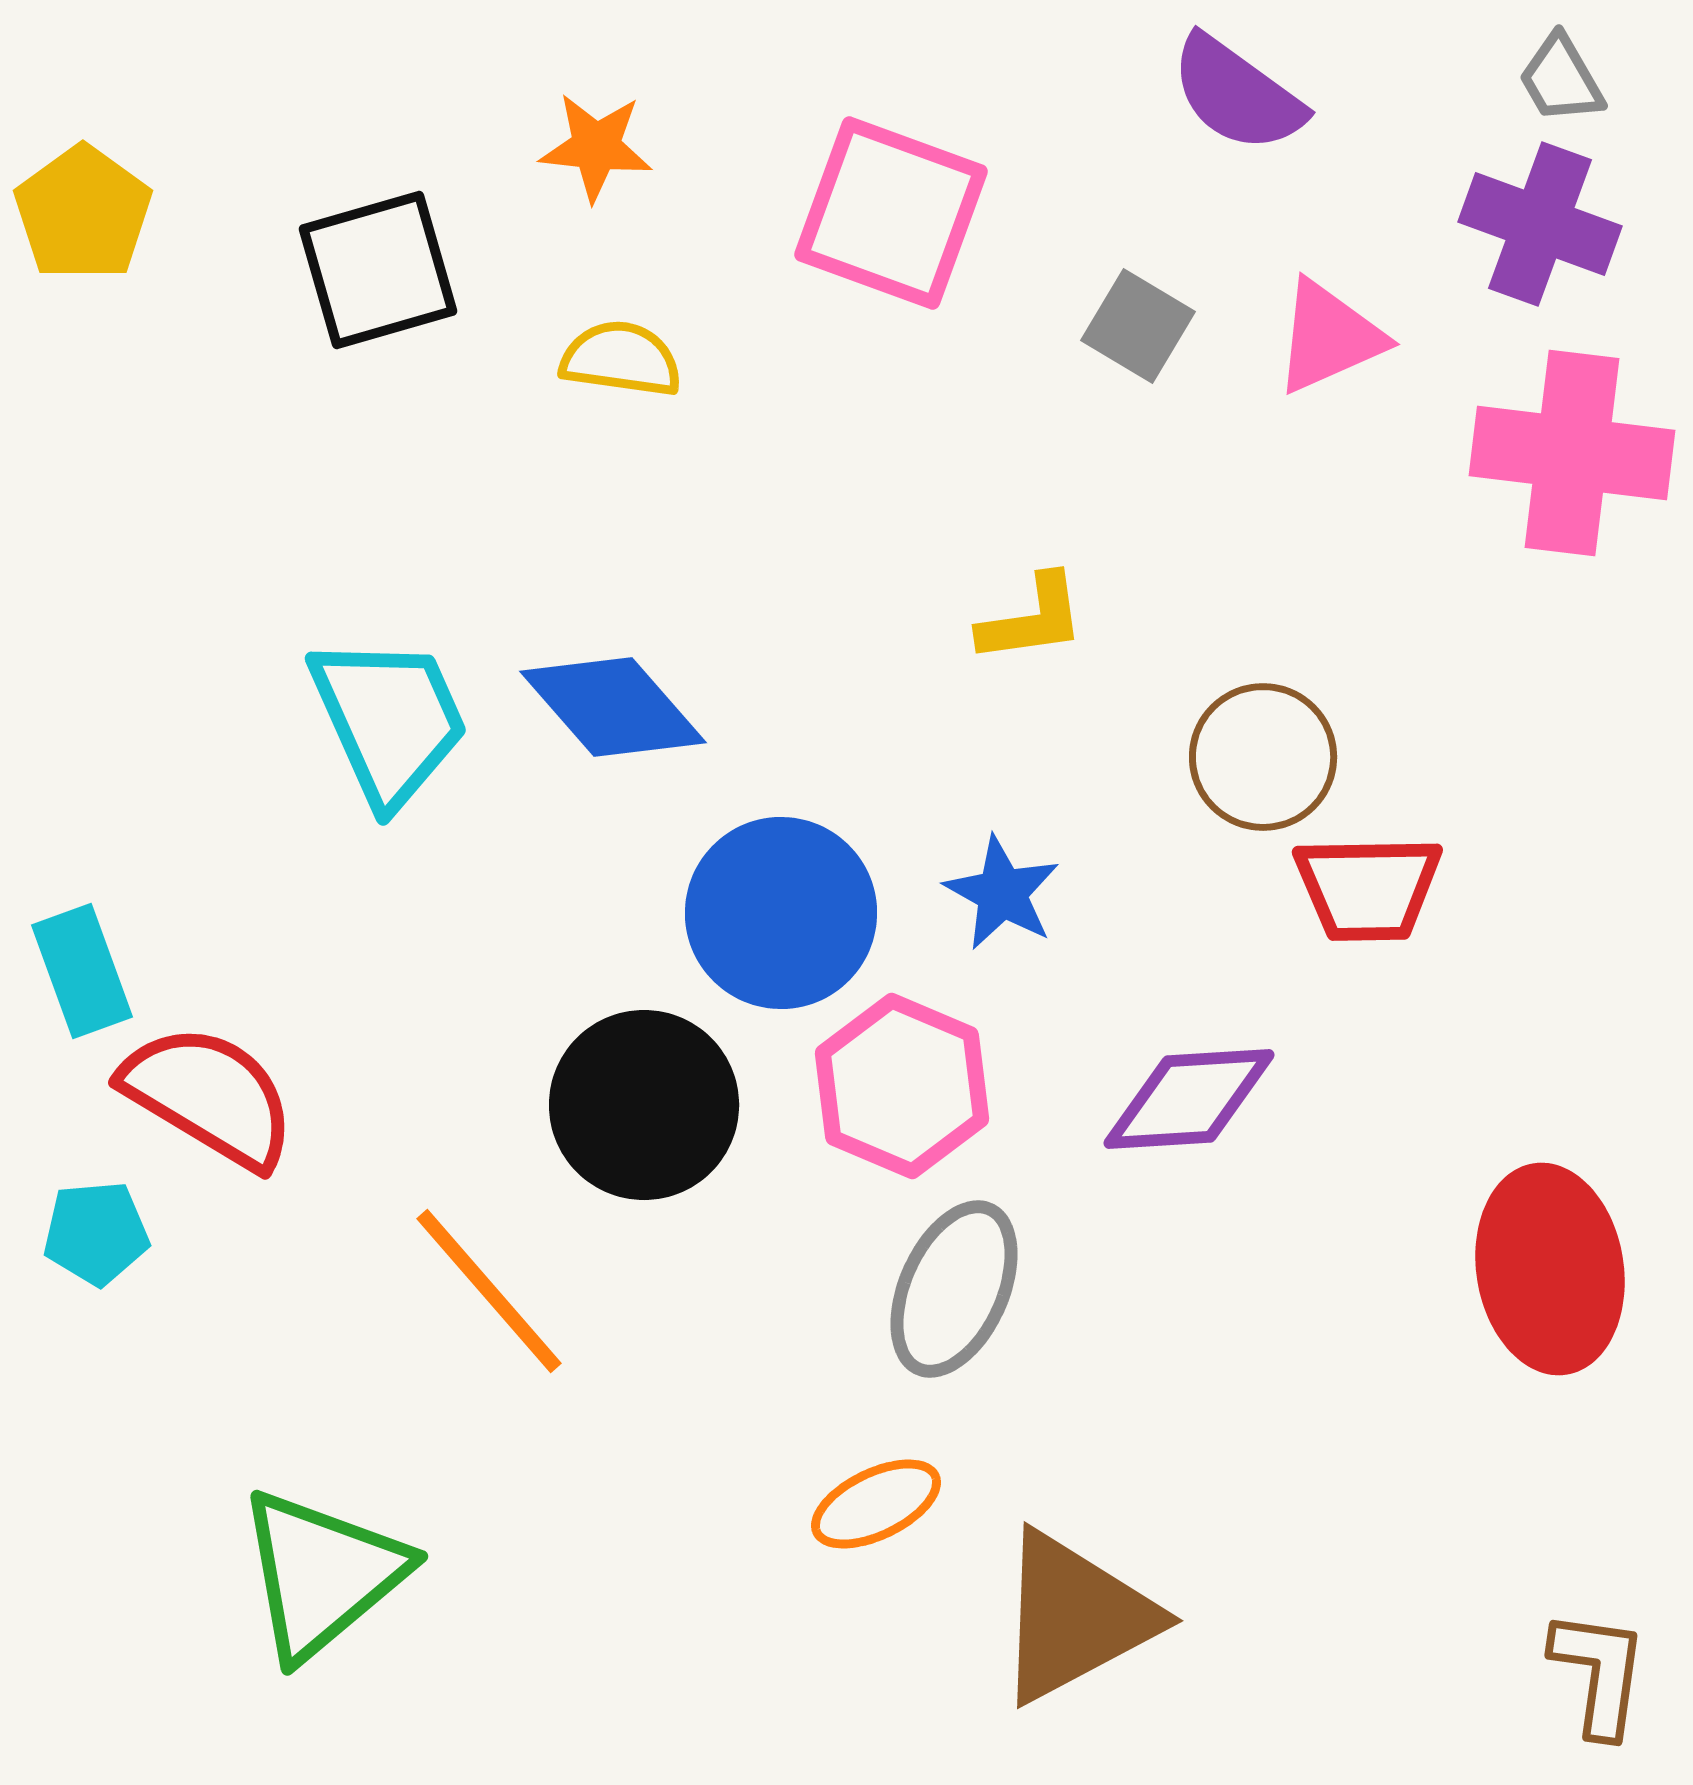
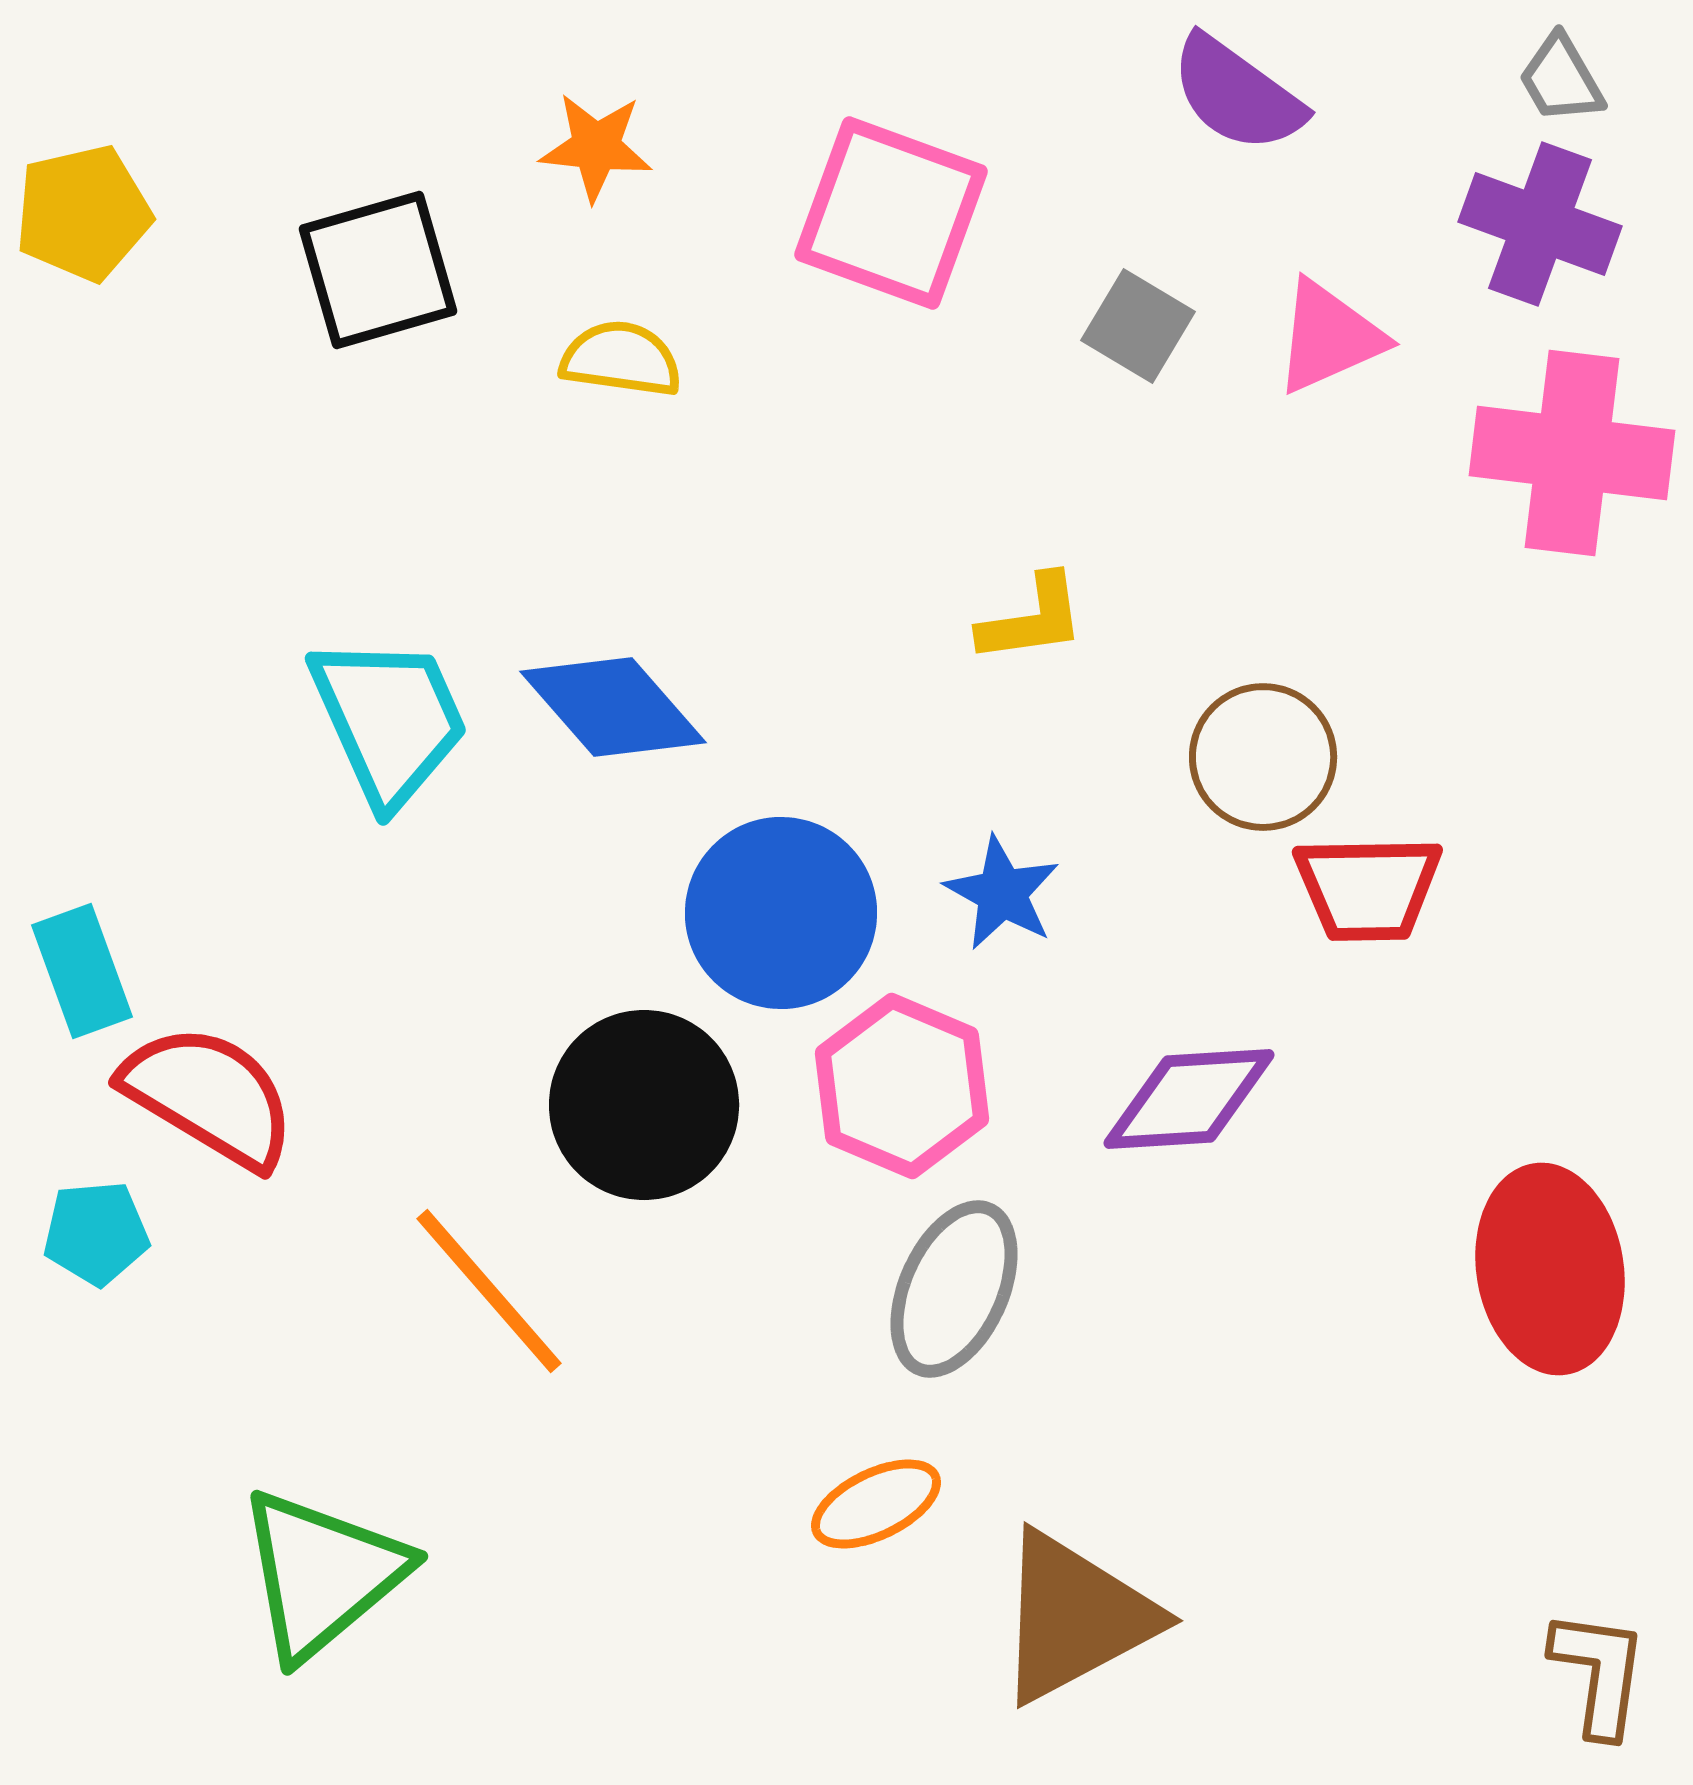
yellow pentagon: rotated 23 degrees clockwise
